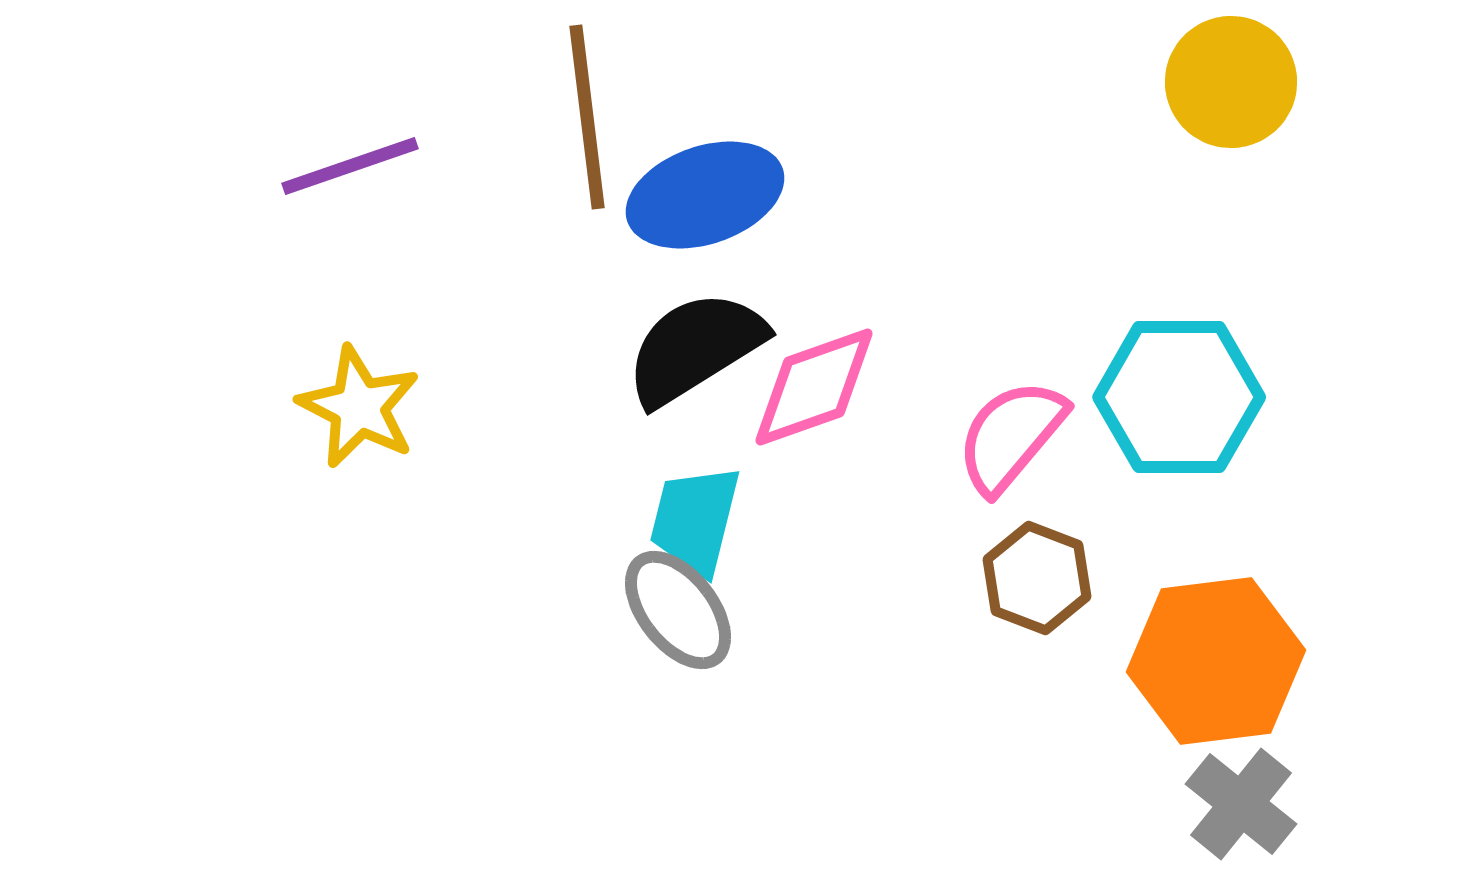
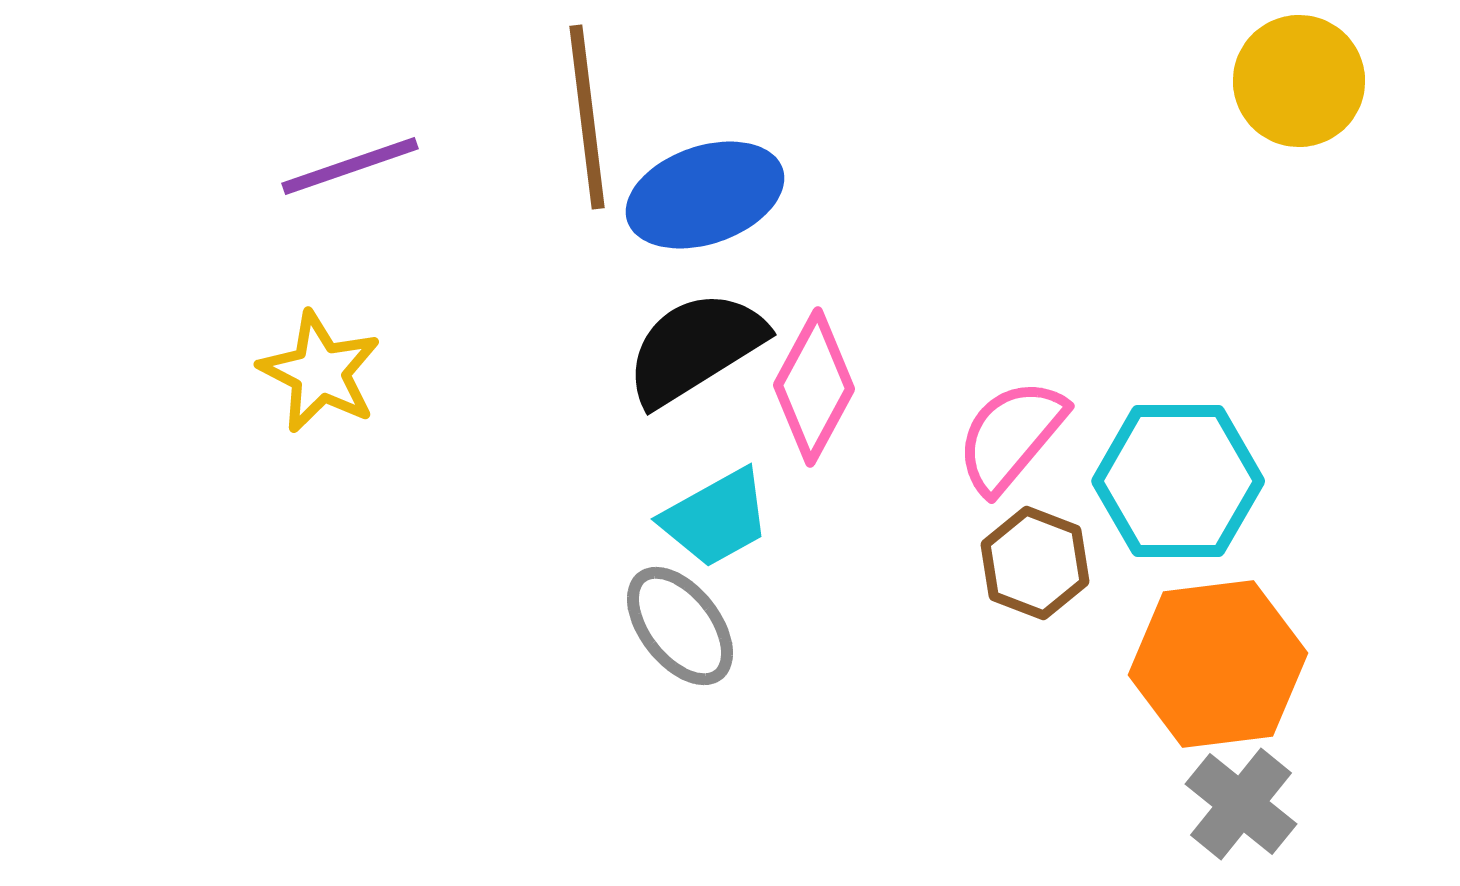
yellow circle: moved 68 px right, 1 px up
pink diamond: rotated 42 degrees counterclockwise
cyan hexagon: moved 1 px left, 84 px down
yellow star: moved 39 px left, 35 px up
cyan trapezoid: moved 21 px right, 2 px up; rotated 133 degrees counterclockwise
brown hexagon: moved 2 px left, 15 px up
gray ellipse: moved 2 px right, 16 px down
orange hexagon: moved 2 px right, 3 px down
